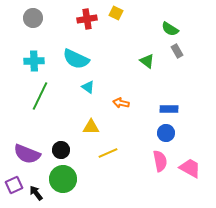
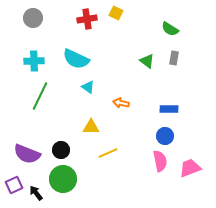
gray rectangle: moved 3 px left, 7 px down; rotated 40 degrees clockwise
blue circle: moved 1 px left, 3 px down
pink trapezoid: rotated 50 degrees counterclockwise
